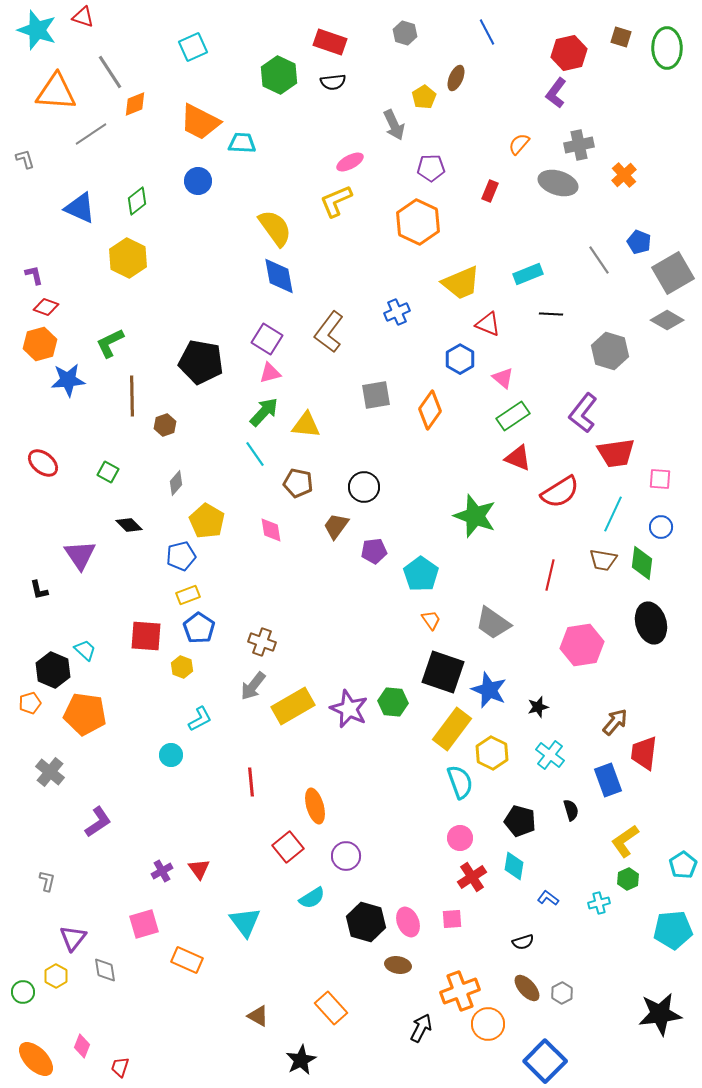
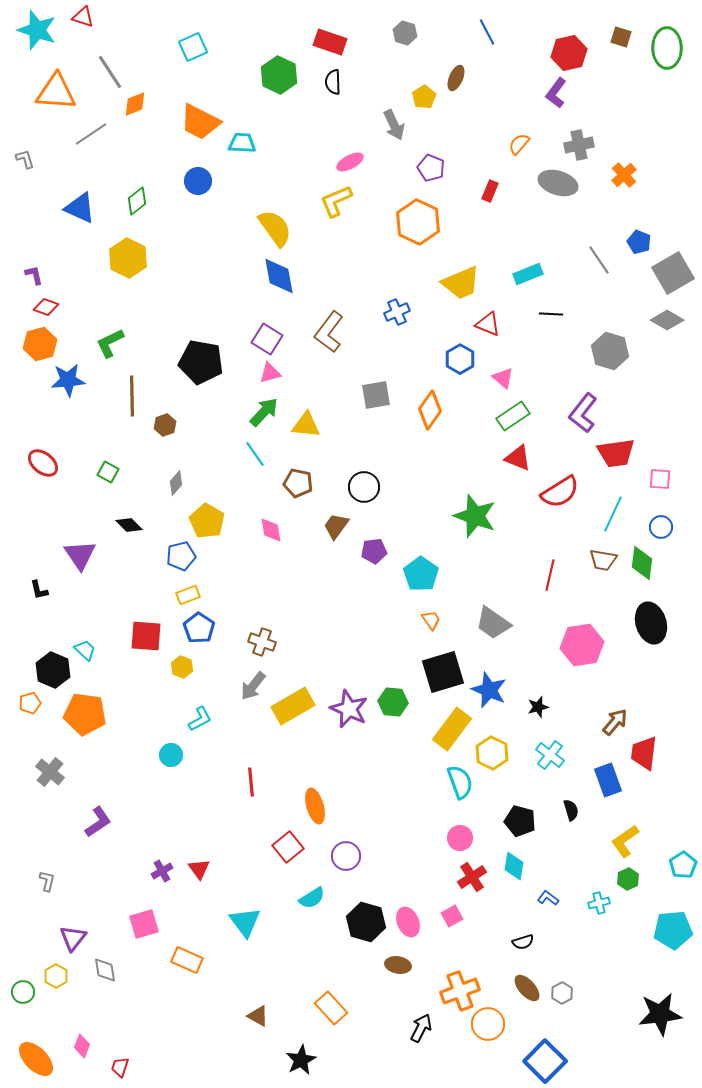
black semicircle at (333, 82): rotated 95 degrees clockwise
purple pentagon at (431, 168): rotated 24 degrees clockwise
black square at (443, 672): rotated 36 degrees counterclockwise
pink square at (452, 919): moved 3 px up; rotated 25 degrees counterclockwise
